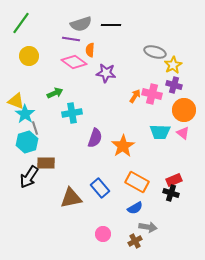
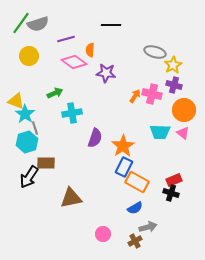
gray semicircle: moved 43 px left
purple line: moved 5 px left; rotated 24 degrees counterclockwise
blue rectangle: moved 24 px right, 21 px up; rotated 66 degrees clockwise
gray arrow: rotated 24 degrees counterclockwise
